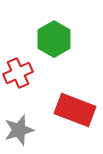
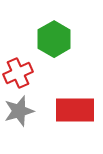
red rectangle: rotated 21 degrees counterclockwise
gray star: moved 19 px up
